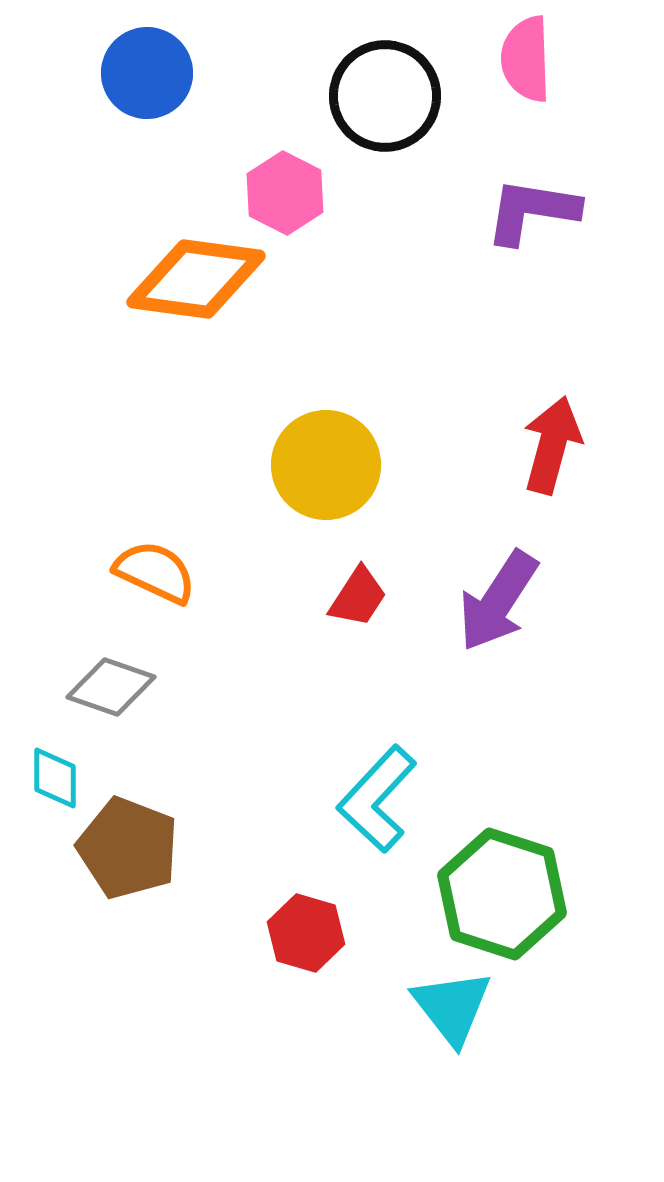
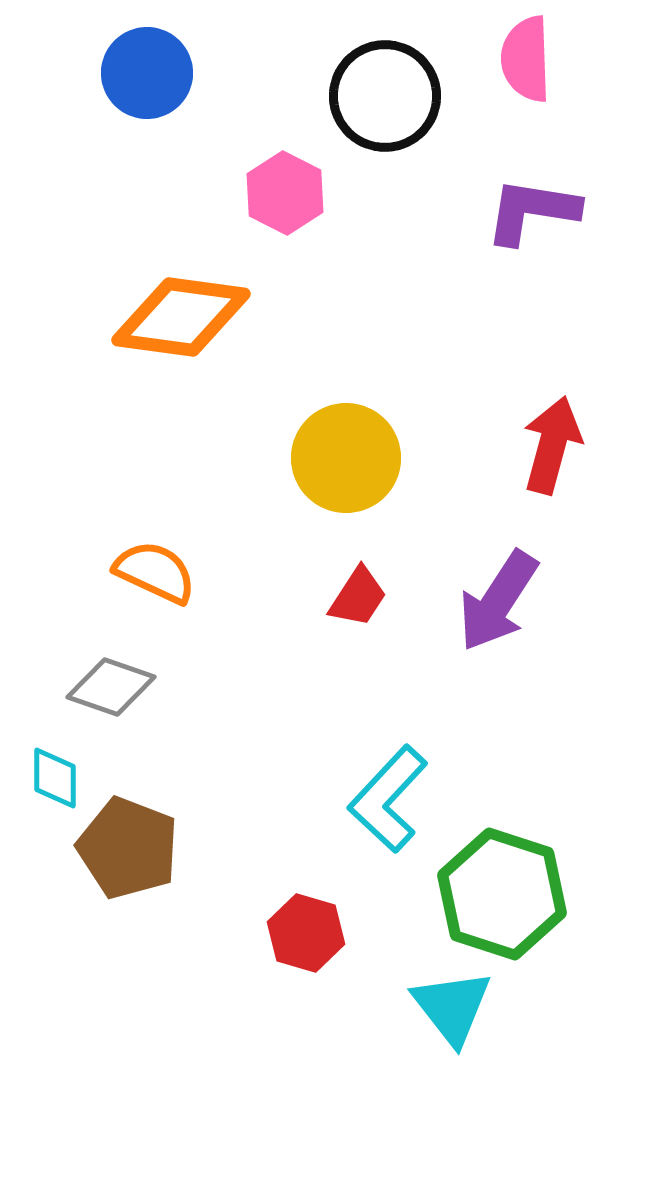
orange diamond: moved 15 px left, 38 px down
yellow circle: moved 20 px right, 7 px up
cyan L-shape: moved 11 px right
